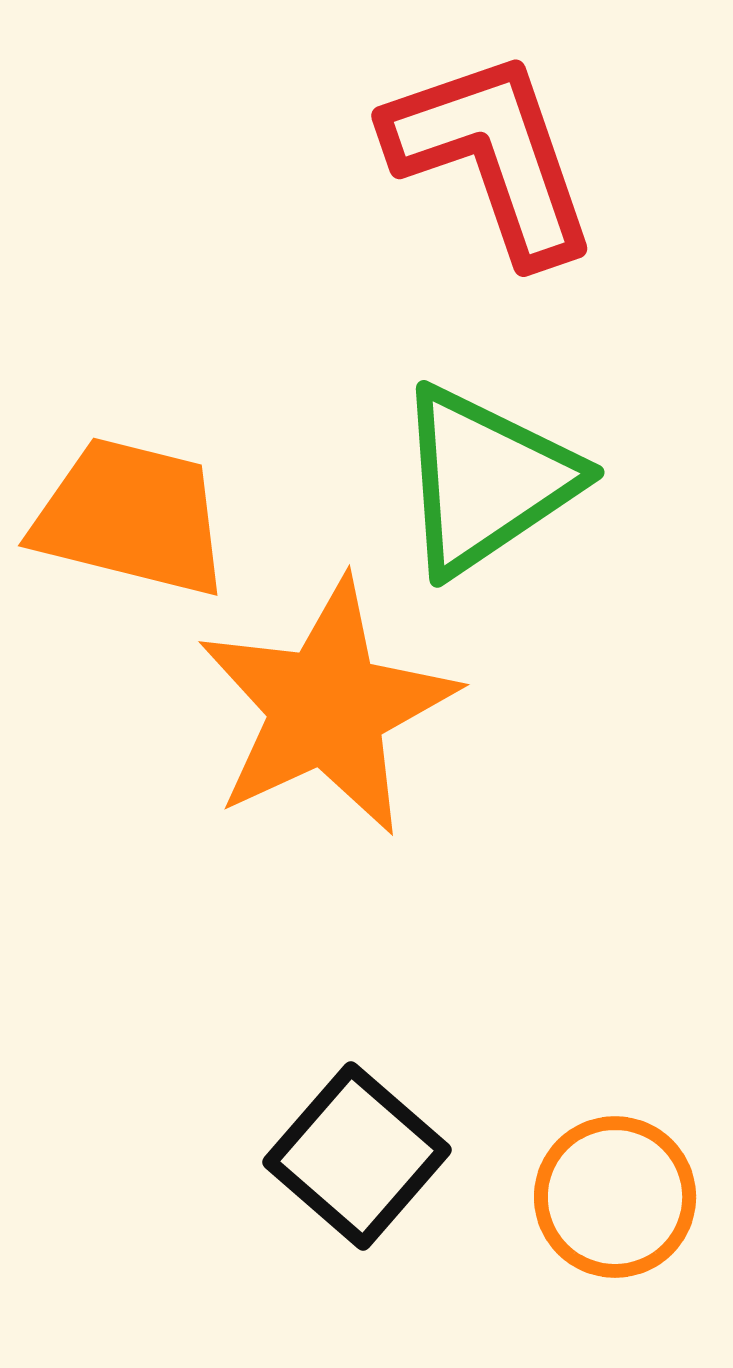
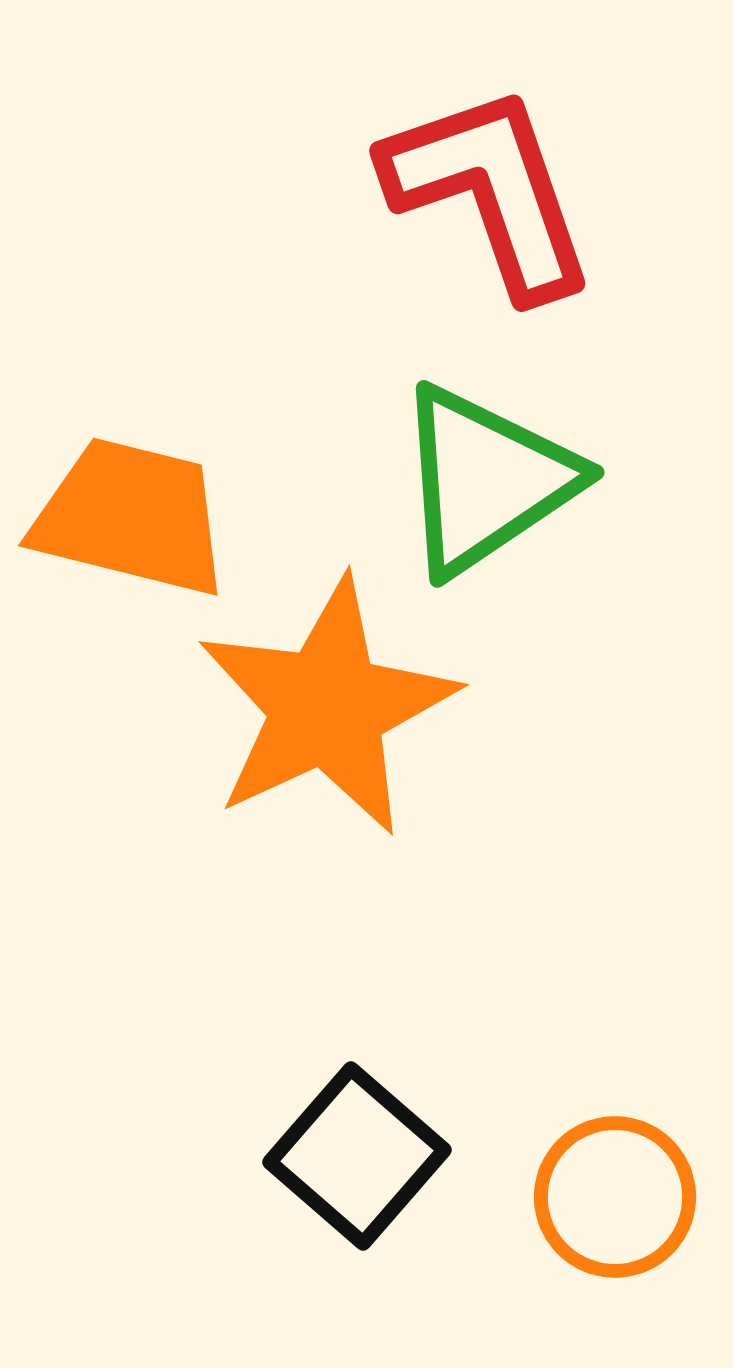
red L-shape: moved 2 px left, 35 px down
